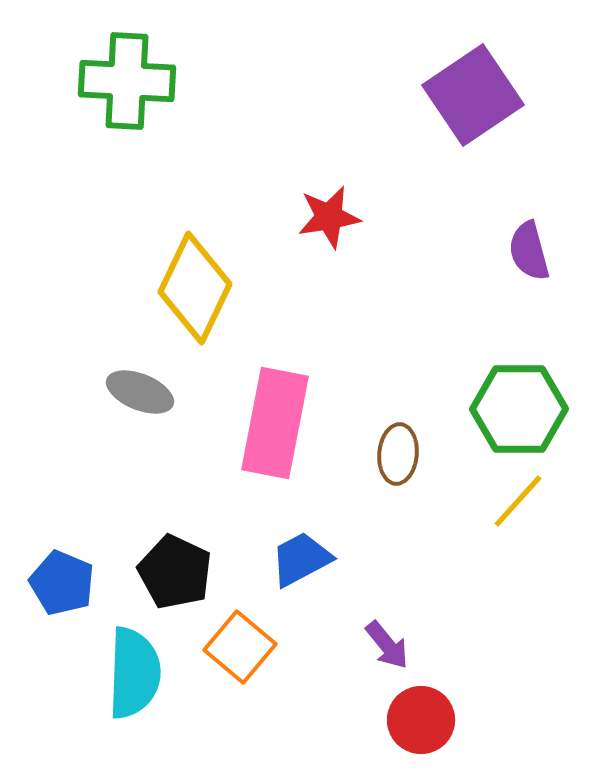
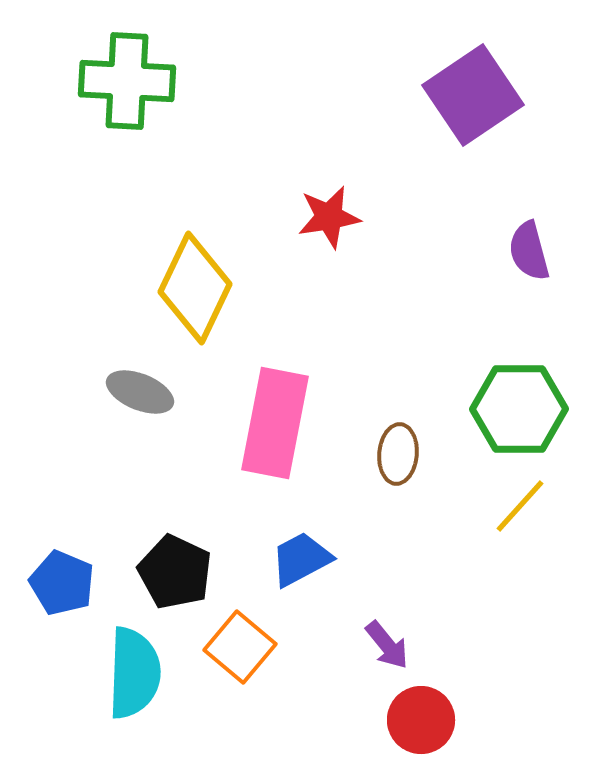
yellow line: moved 2 px right, 5 px down
